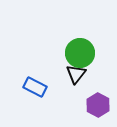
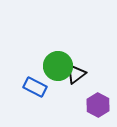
green circle: moved 22 px left, 13 px down
black triangle: rotated 15 degrees clockwise
